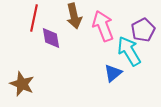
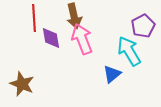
red line: rotated 16 degrees counterclockwise
pink arrow: moved 21 px left, 13 px down
purple pentagon: moved 4 px up
blue triangle: moved 1 px left, 1 px down
